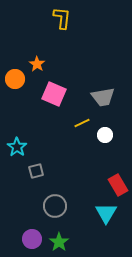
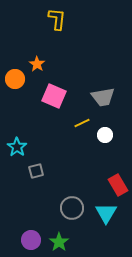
yellow L-shape: moved 5 px left, 1 px down
pink square: moved 2 px down
gray circle: moved 17 px right, 2 px down
purple circle: moved 1 px left, 1 px down
